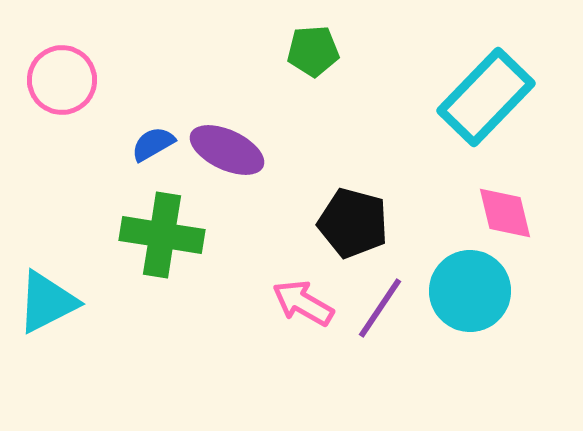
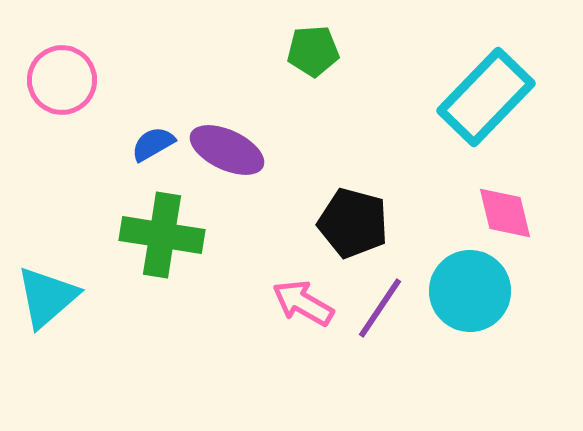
cyan triangle: moved 5 px up; rotated 14 degrees counterclockwise
